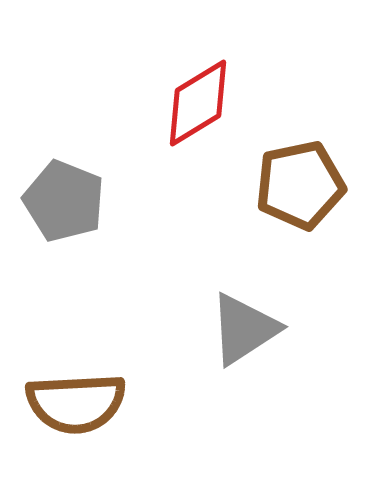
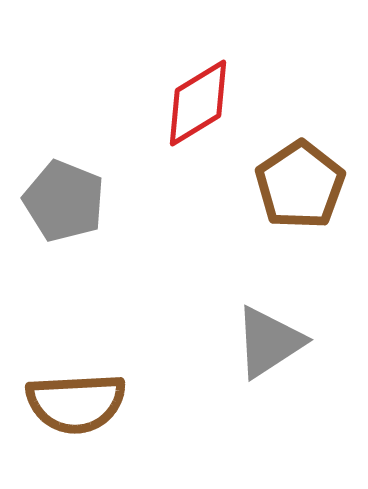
brown pentagon: rotated 22 degrees counterclockwise
gray triangle: moved 25 px right, 13 px down
